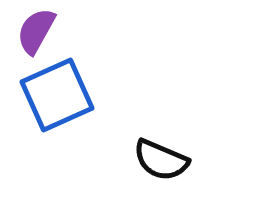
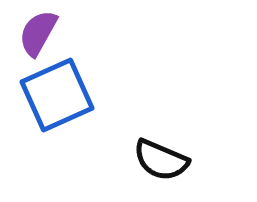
purple semicircle: moved 2 px right, 2 px down
